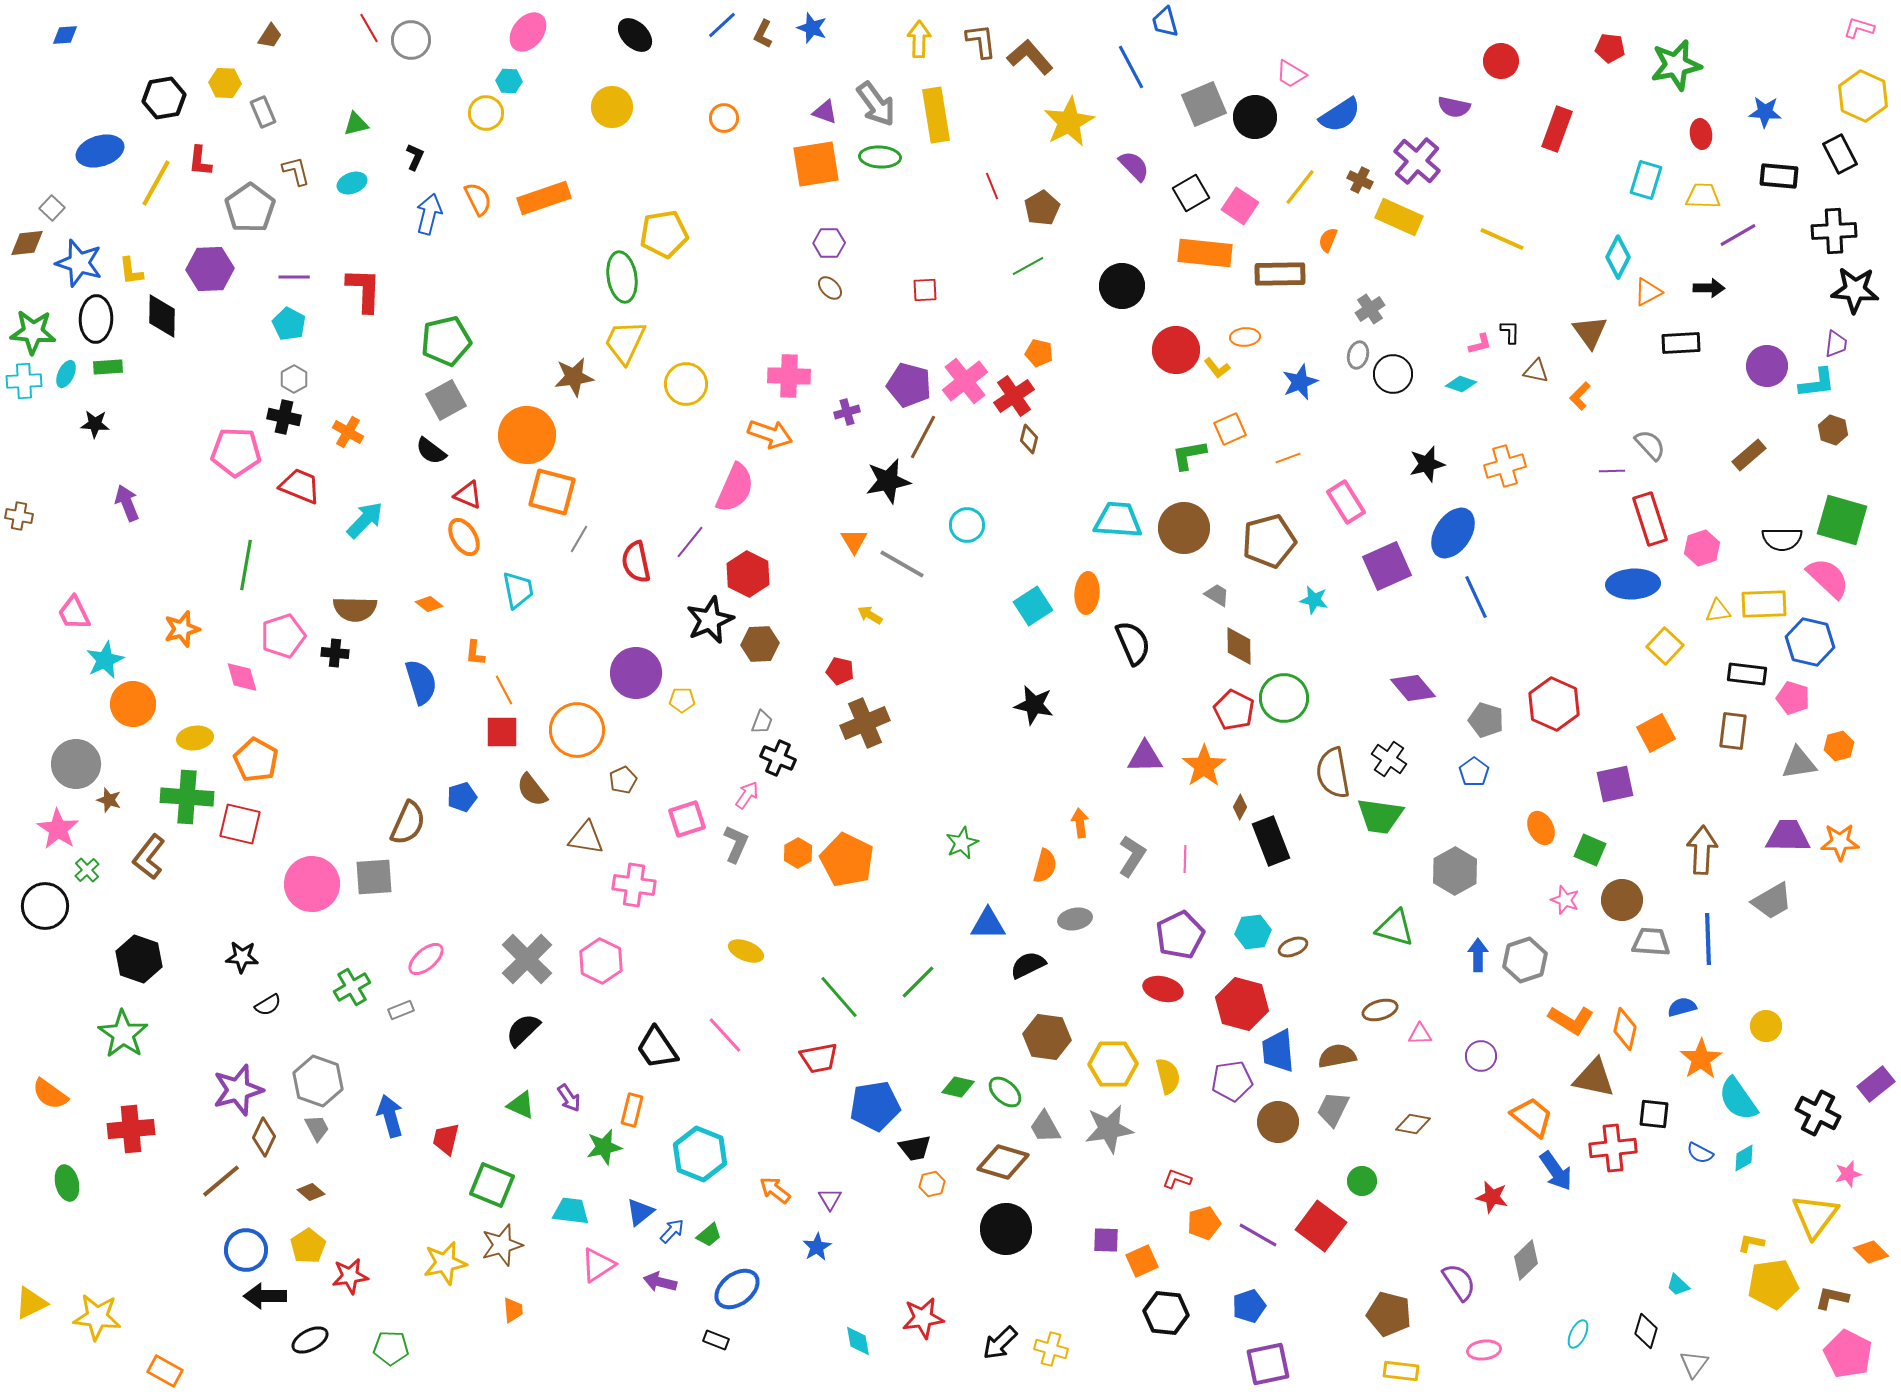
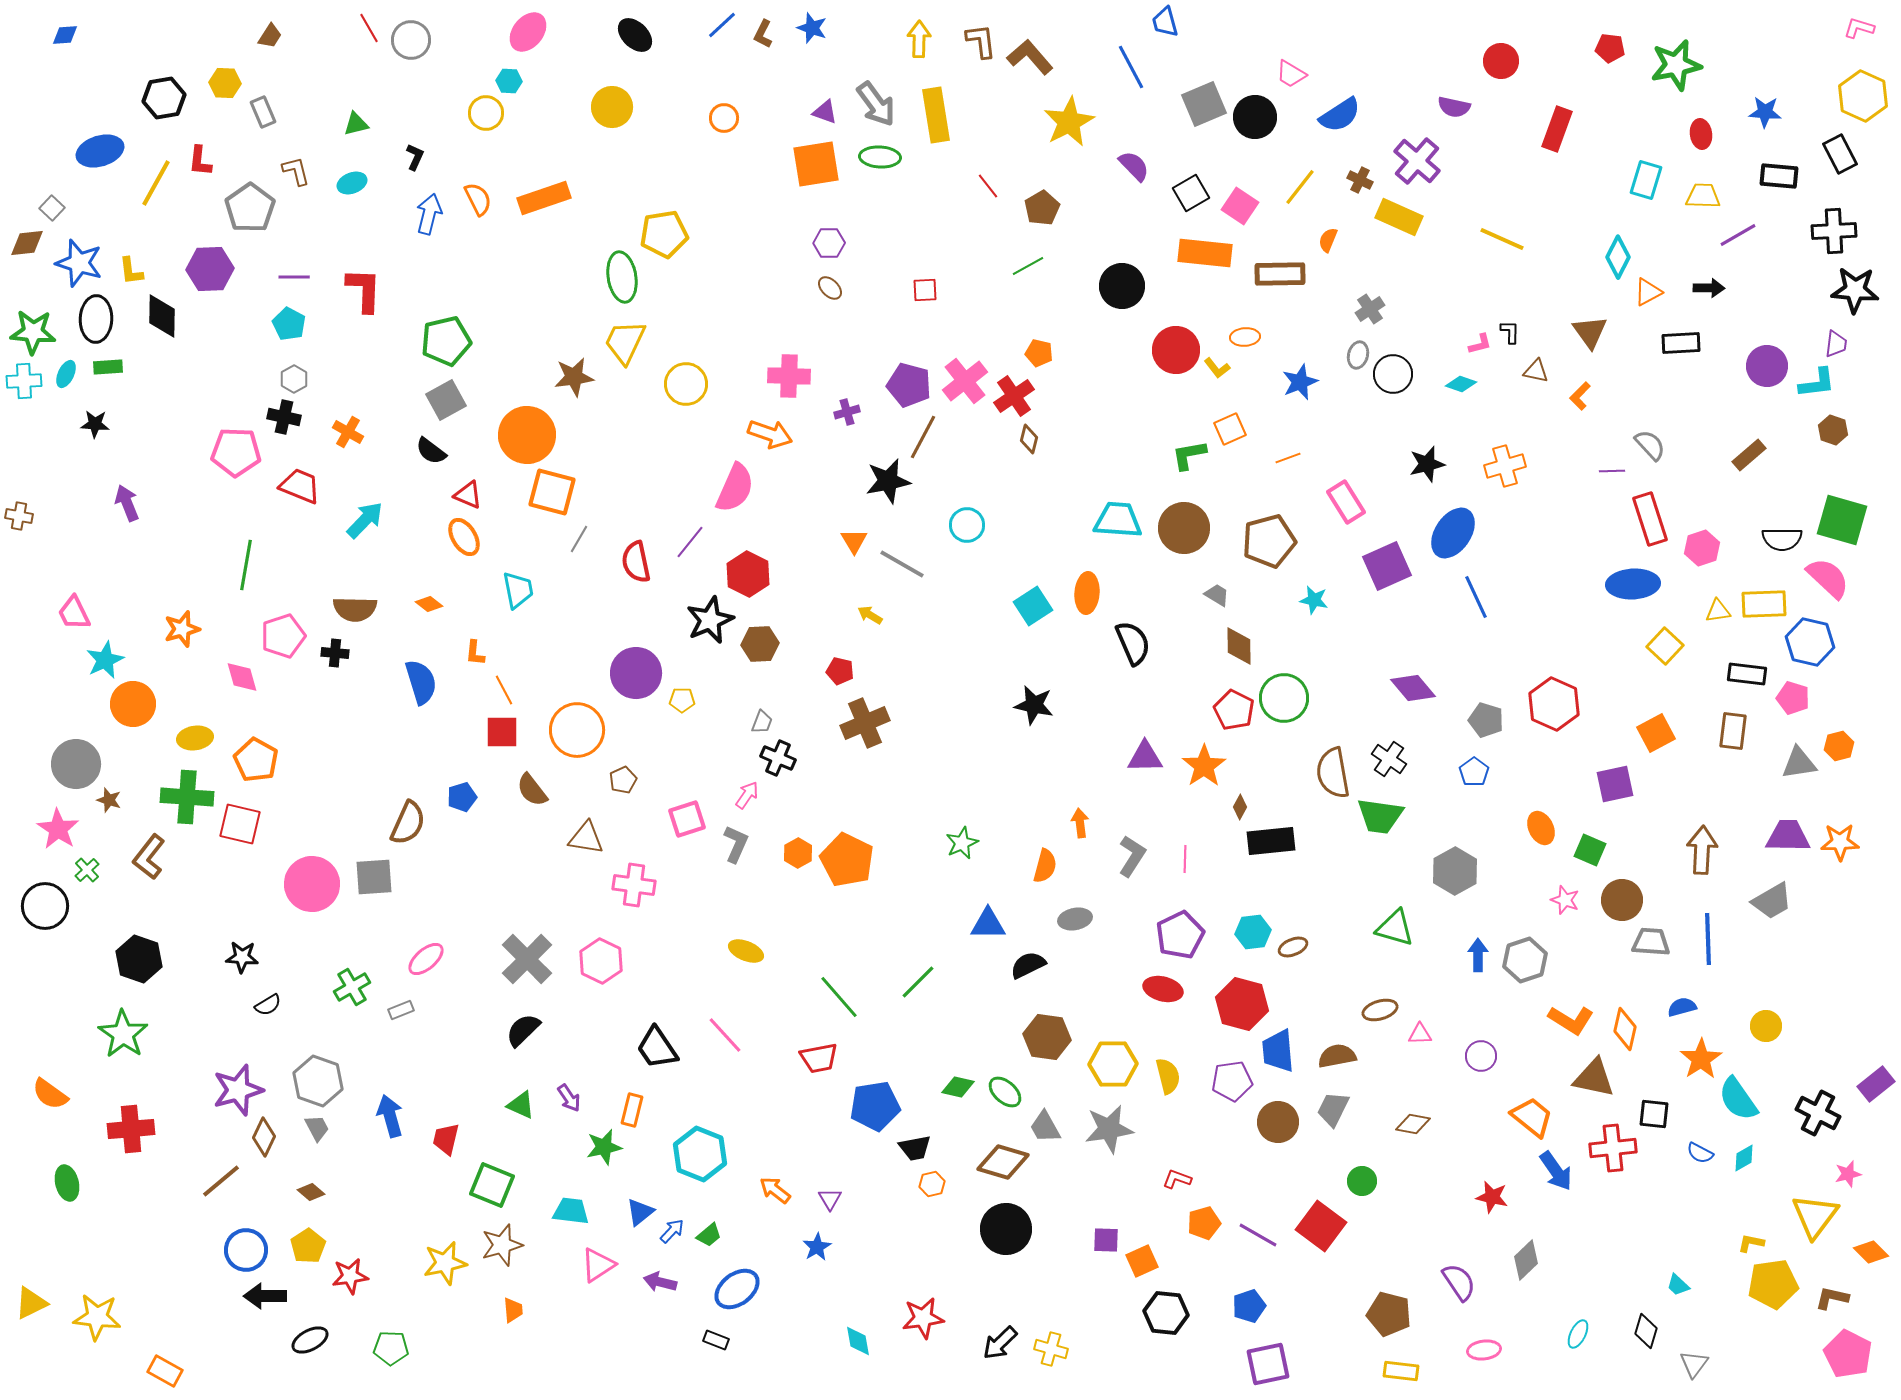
red line at (992, 186): moved 4 px left; rotated 16 degrees counterclockwise
black rectangle at (1271, 841): rotated 75 degrees counterclockwise
